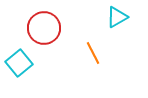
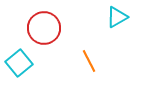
orange line: moved 4 px left, 8 px down
